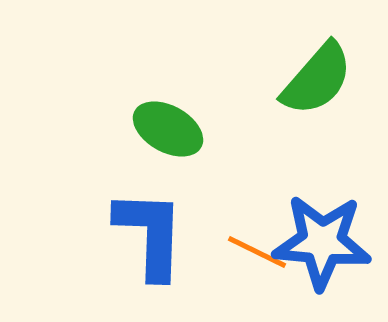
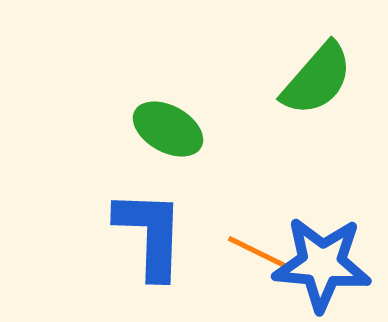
blue star: moved 22 px down
